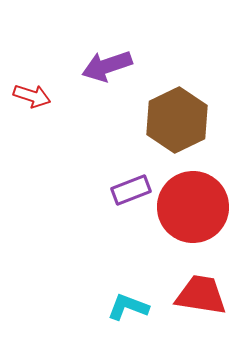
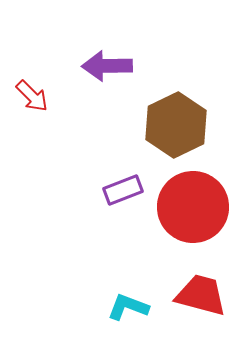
purple arrow: rotated 18 degrees clockwise
red arrow: rotated 27 degrees clockwise
brown hexagon: moved 1 px left, 5 px down
purple rectangle: moved 8 px left
red trapezoid: rotated 6 degrees clockwise
